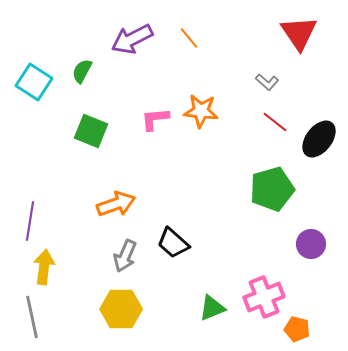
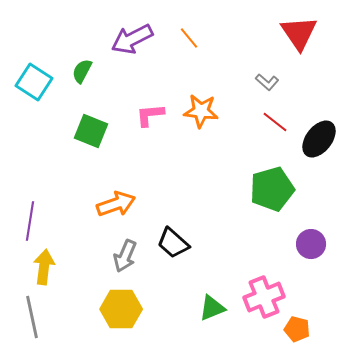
pink L-shape: moved 5 px left, 4 px up
